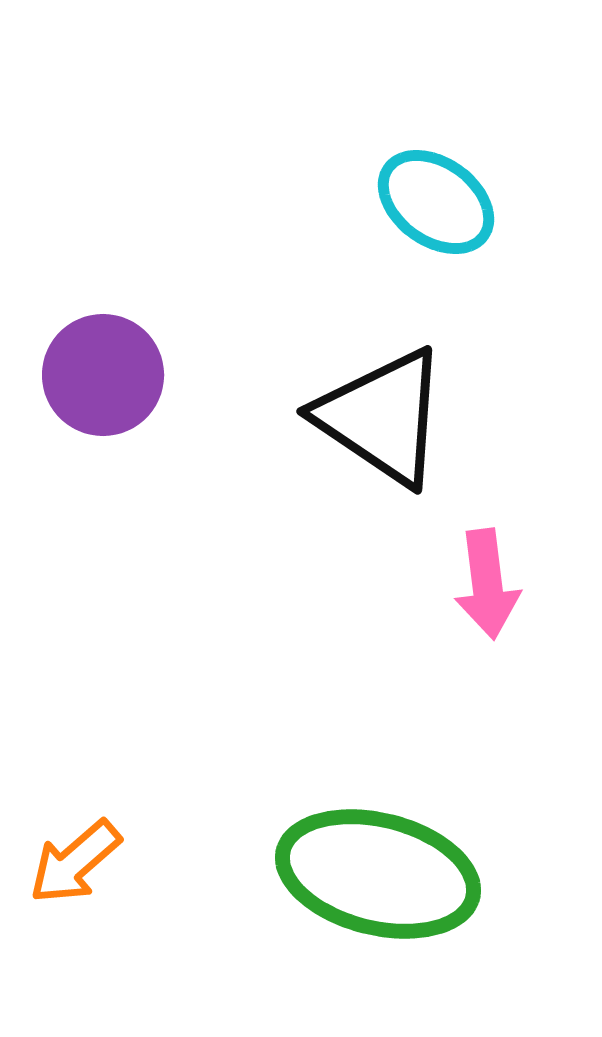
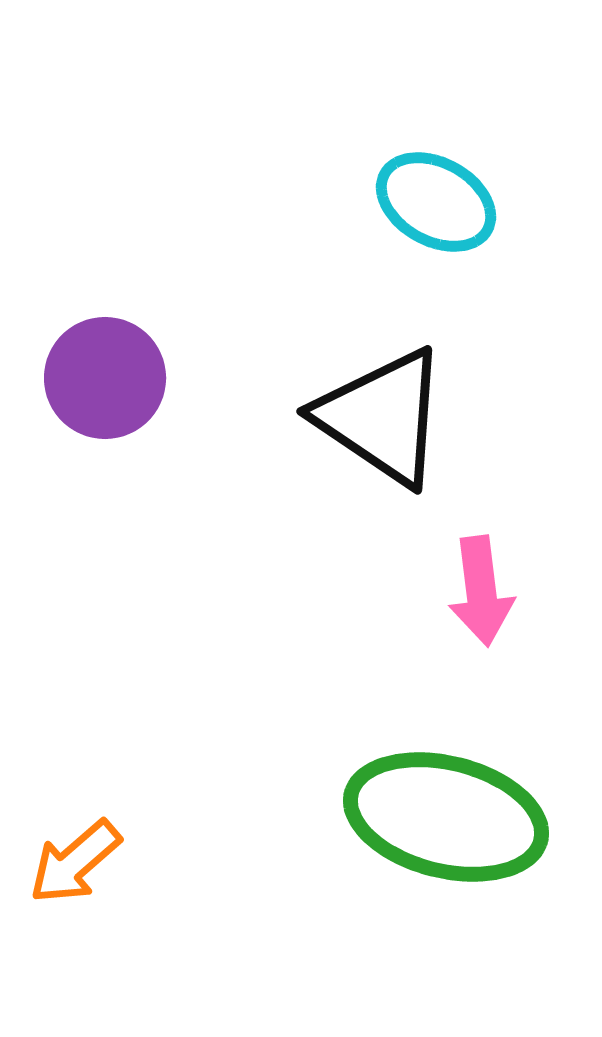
cyan ellipse: rotated 7 degrees counterclockwise
purple circle: moved 2 px right, 3 px down
pink arrow: moved 6 px left, 7 px down
green ellipse: moved 68 px right, 57 px up
